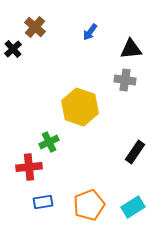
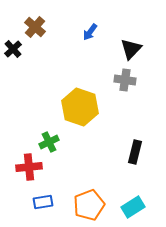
black triangle: rotated 40 degrees counterclockwise
black rectangle: rotated 20 degrees counterclockwise
